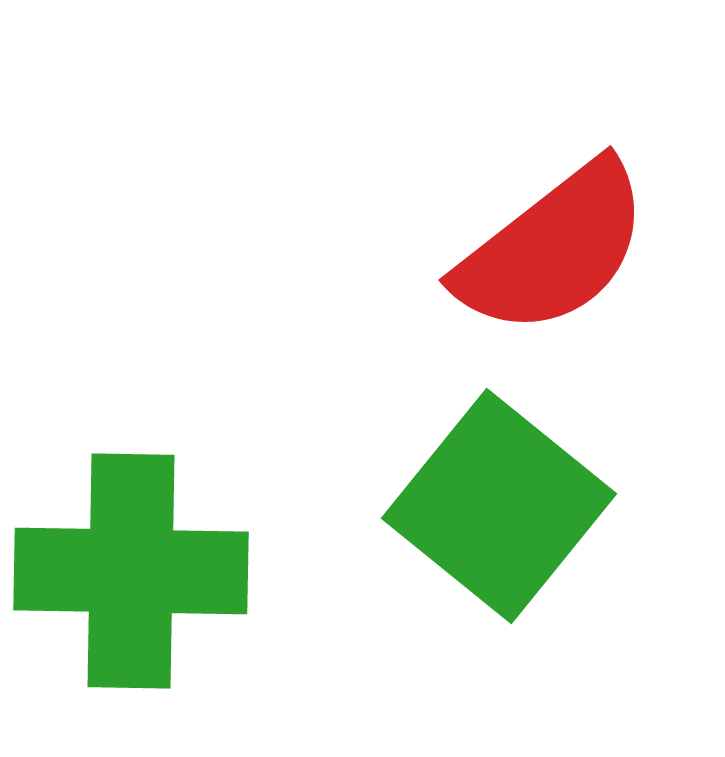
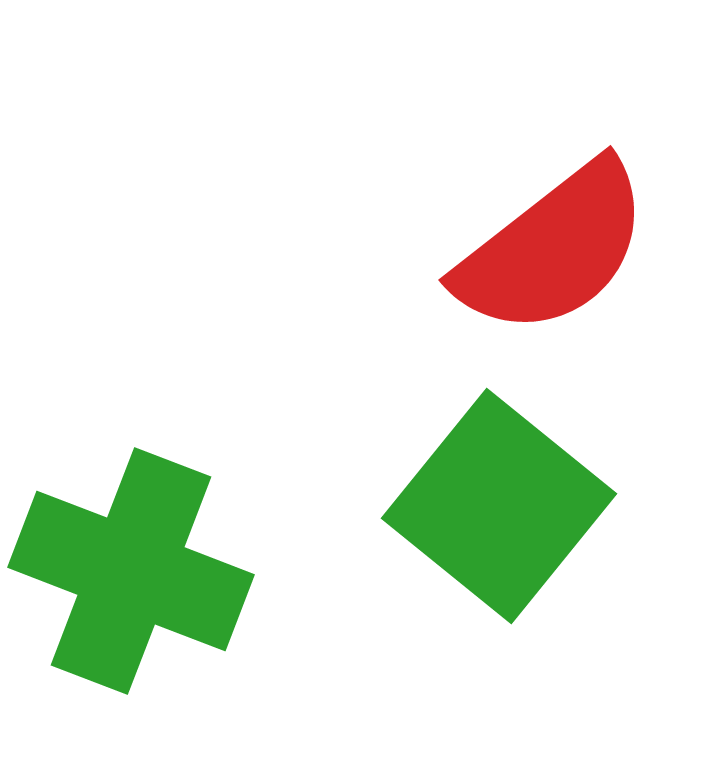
green cross: rotated 20 degrees clockwise
